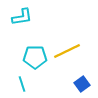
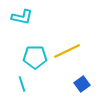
cyan L-shape: rotated 20 degrees clockwise
